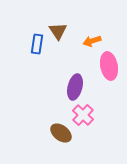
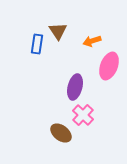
pink ellipse: rotated 32 degrees clockwise
